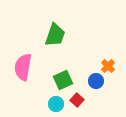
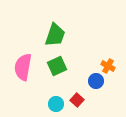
orange cross: rotated 16 degrees counterclockwise
green square: moved 6 px left, 14 px up
